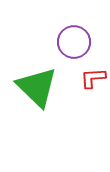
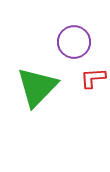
green triangle: rotated 30 degrees clockwise
